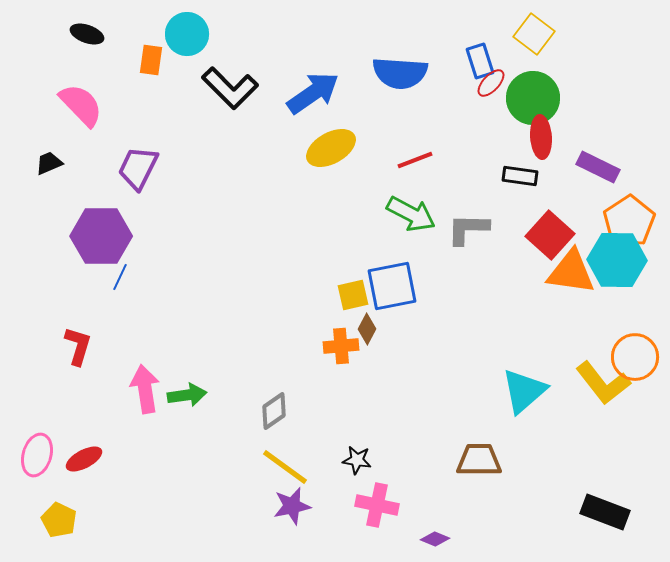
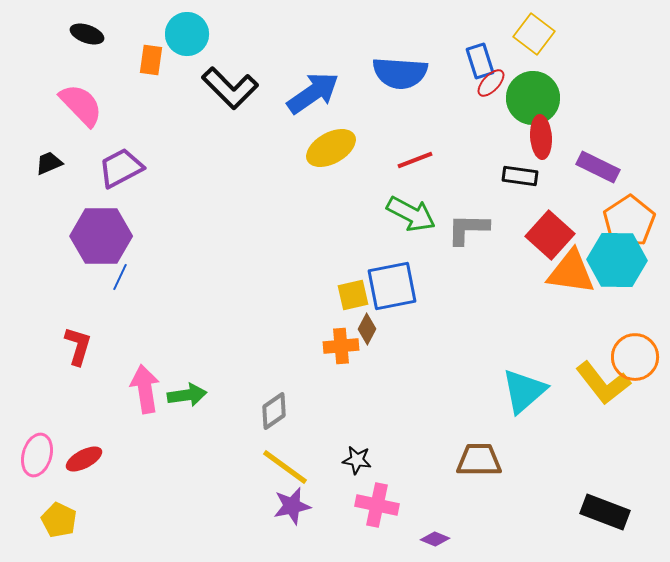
purple trapezoid at (138, 168): moved 17 px left; rotated 36 degrees clockwise
